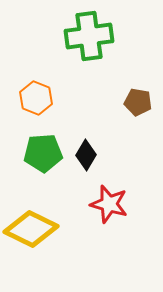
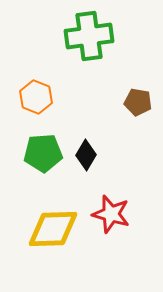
orange hexagon: moved 1 px up
red star: moved 2 px right, 10 px down
yellow diamond: moved 22 px right; rotated 28 degrees counterclockwise
